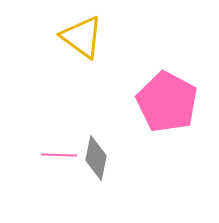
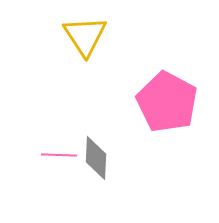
yellow triangle: moved 3 px right, 1 px up; rotated 21 degrees clockwise
gray diamond: rotated 9 degrees counterclockwise
